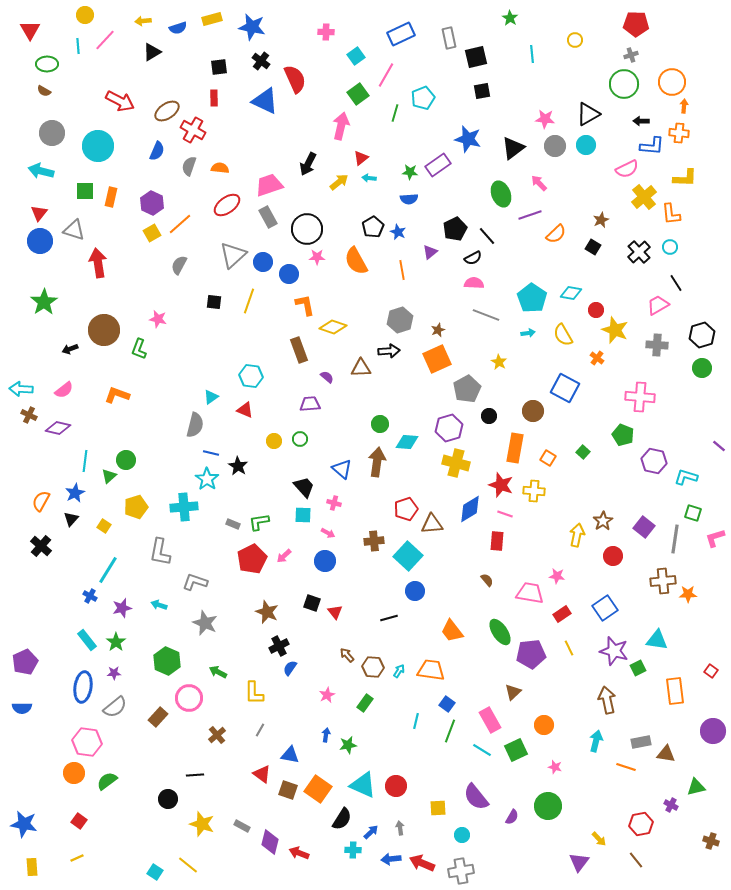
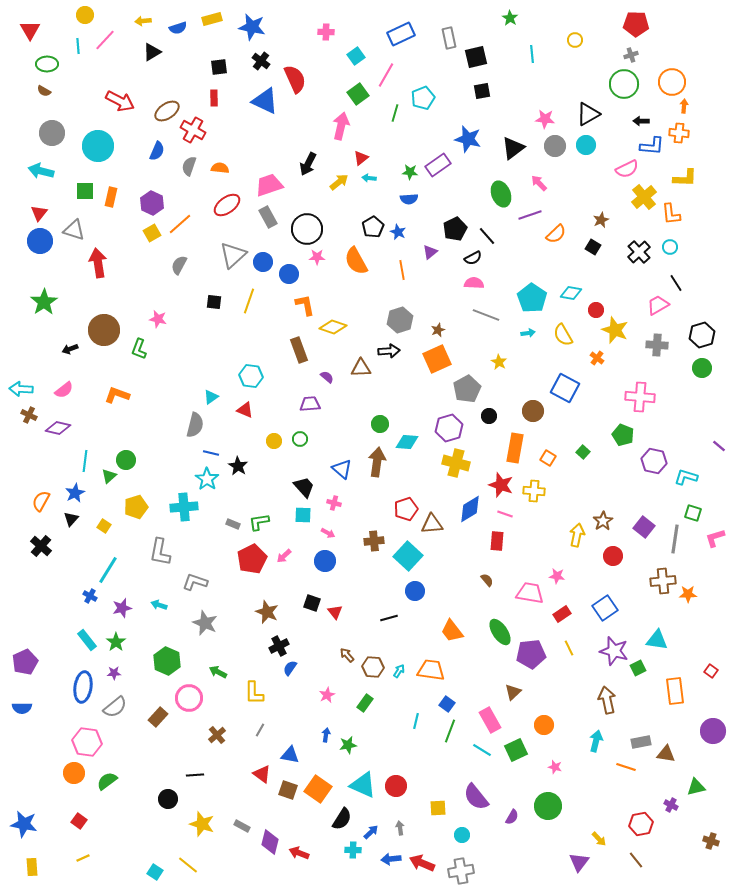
yellow line at (77, 858): moved 6 px right
